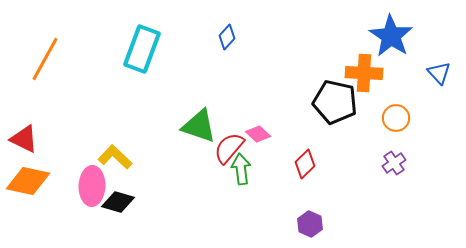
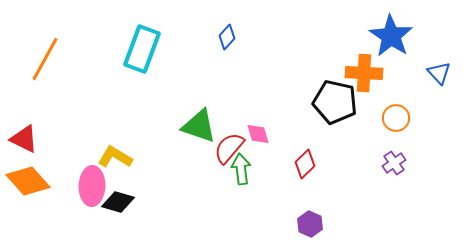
pink diamond: rotated 30 degrees clockwise
yellow L-shape: rotated 12 degrees counterclockwise
orange diamond: rotated 36 degrees clockwise
